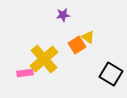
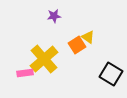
purple star: moved 9 px left, 1 px down
